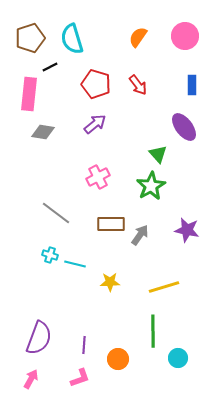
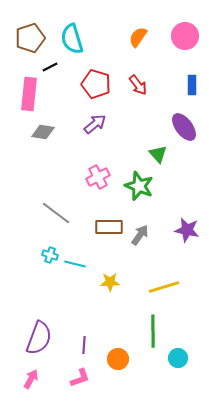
green star: moved 12 px left; rotated 20 degrees counterclockwise
brown rectangle: moved 2 px left, 3 px down
